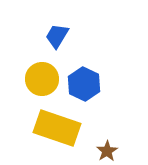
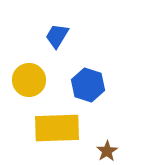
yellow circle: moved 13 px left, 1 px down
blue hexagon: moved 4 px right, 1 px down; rotated 8 degrees counterclockwise
yellow rectangle: rotated 21 degrees counterclockwise
